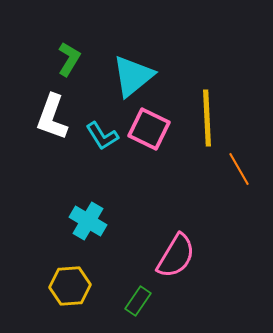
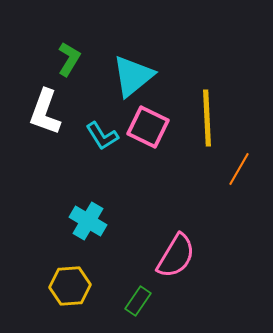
white L-shape: moved 7 px left, 5 px up
pink square: moved 1 px left, 2 px up
orange line: rotated 60 degrees clockwise
